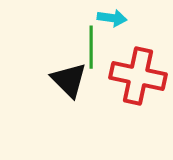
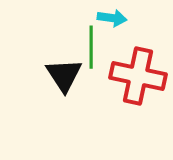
black triangle: moved 5 px left, 5 px up; rotated 12 degrees clockwise
